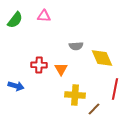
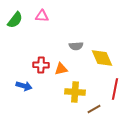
pink triangle: moved 2 px left
red cross: moved 2 px right
orange triangle: rotated 48 degrees clockwise
blue arrow: moved 8 px right
yellow cross: moved 3 px up
brown line: rotated 16 degrees clockwise
